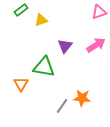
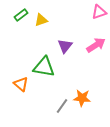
green rectangle: moved 5 px down
orange triangle: rotated 21 degrees counterclockwise
